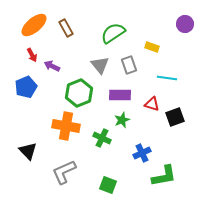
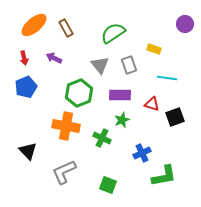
yellow rectangle: moved 2 px right, 2 px down
red arrow: moved 8 px left, 3 px down; rotated 16 degrees clockwise
purple arrow: moved 2 px right, 8 px up
